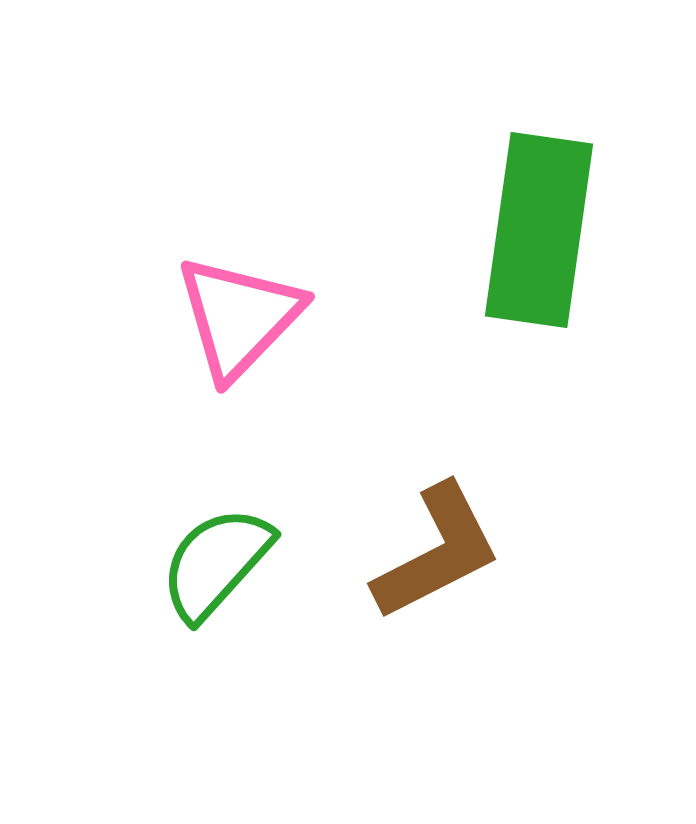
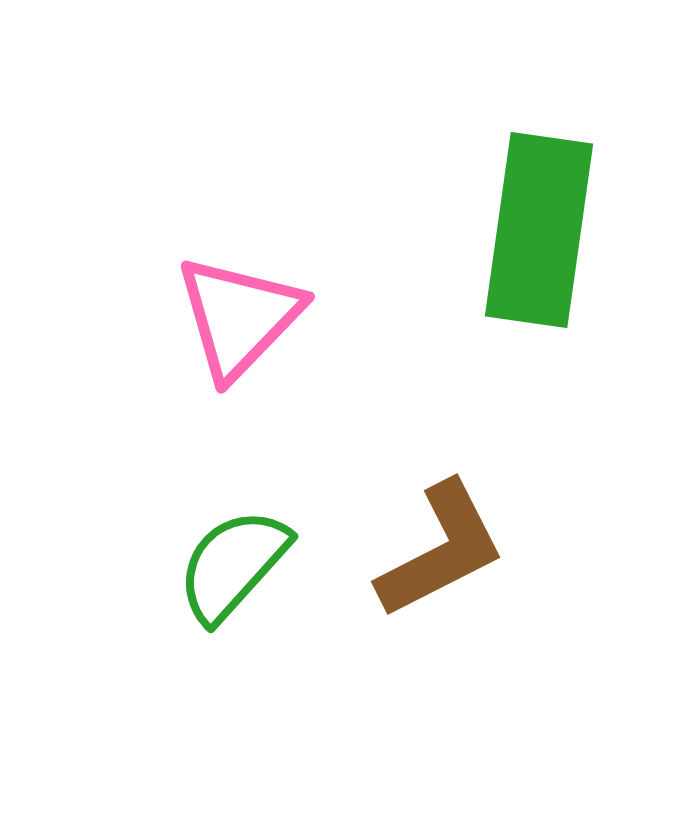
brown L-shape: moved 4 px right, 2 px up
green semicircle: moved 17 px right, 2 px down
